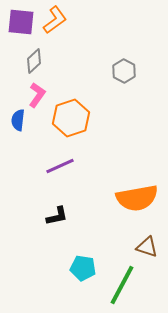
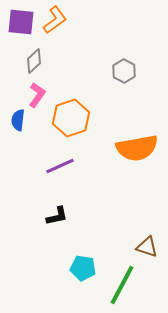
orange semicircle: moved 50 px up
